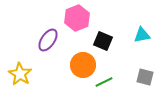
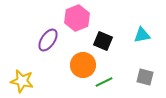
yellow star: moved 2 px right, 7 px down; rotated 20 degrees counterclockwise
